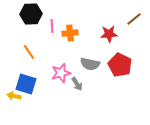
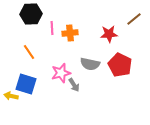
pink line: moved 2 px down
gray arrow: moved 3 px left, 1 px down
yellow arrow: moved 3 px left
